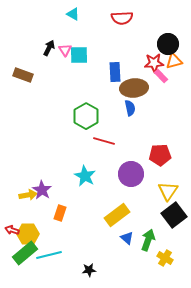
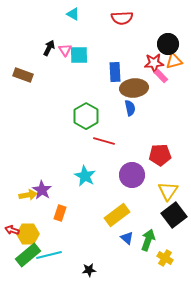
purple circle: moved 1 px right, 1 px down
green rectangle: moved 3 px right, 2 px down
